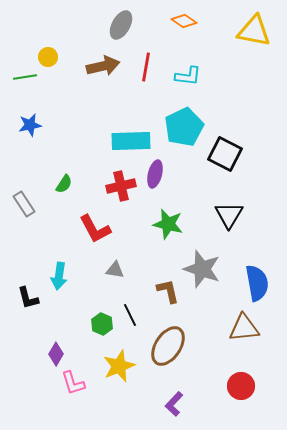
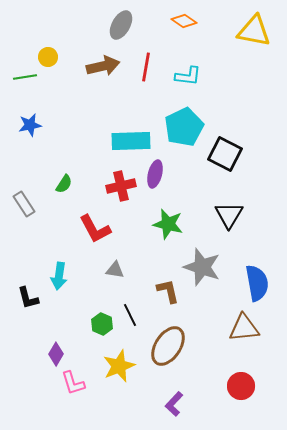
gray star: moved 2 px up
